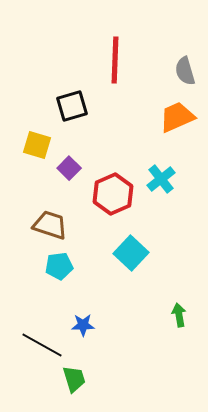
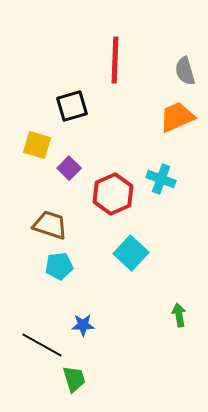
cyan cross: rotated 32 degrees counterclockwise
